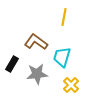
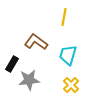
cyan trapezoid: moved 6 px right, 2 px up
gray star: moved 8 px left, 6 px down
